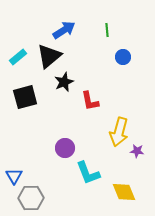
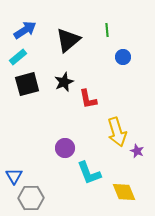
blue arrow: moved 39 px left
black triangle: moved 19 px right, 16 px up
black square: moved 2 px right, 13 px up
red L-shape: moved 2 px left, 2 px up
yellow arrow: moved 2 px left; rotated 32 degrees counterclockwise
purple star: rotated 16 degrees clockwise
cyan L-shape: moved 1 px right
